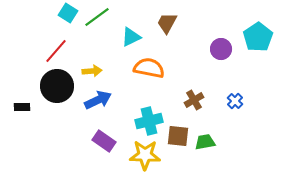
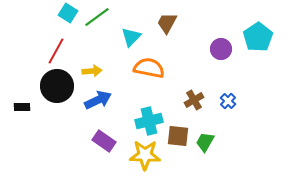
cyan triangle: rotated 20 degrees counterclockwise
red line: rotated 12 degrees counterclockwise
blue cross: moved 7 px left
green trapezoid: rotated 50 degrees counterclockwise
